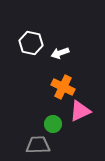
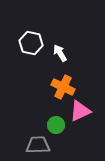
white arrow: rotated 78 degrees clockwise
green circle: moved 3 px right, 1 px down
